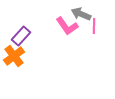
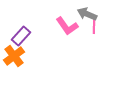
gray arrow: moved 6 px right
